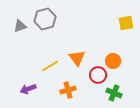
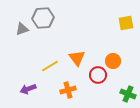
gray hexagon: moved 2 px left, 1 px up; rotated 10 degrees clockwise
gray triangle: moved 2 px right, 3 px down
green cross: moved 14 px right, 1 px down
